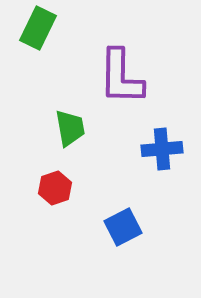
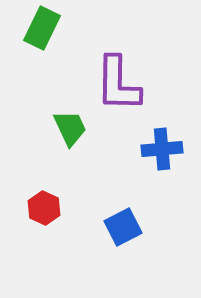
green rectangle: moved 4 px right
purple L-shape: moved 3 px left, 7 px down
green trapezoid: rotated 15 degrees counterclockwise
red hexagon: moved 11 px left, 20 px down; rotated 16 degrees counterclockwise
